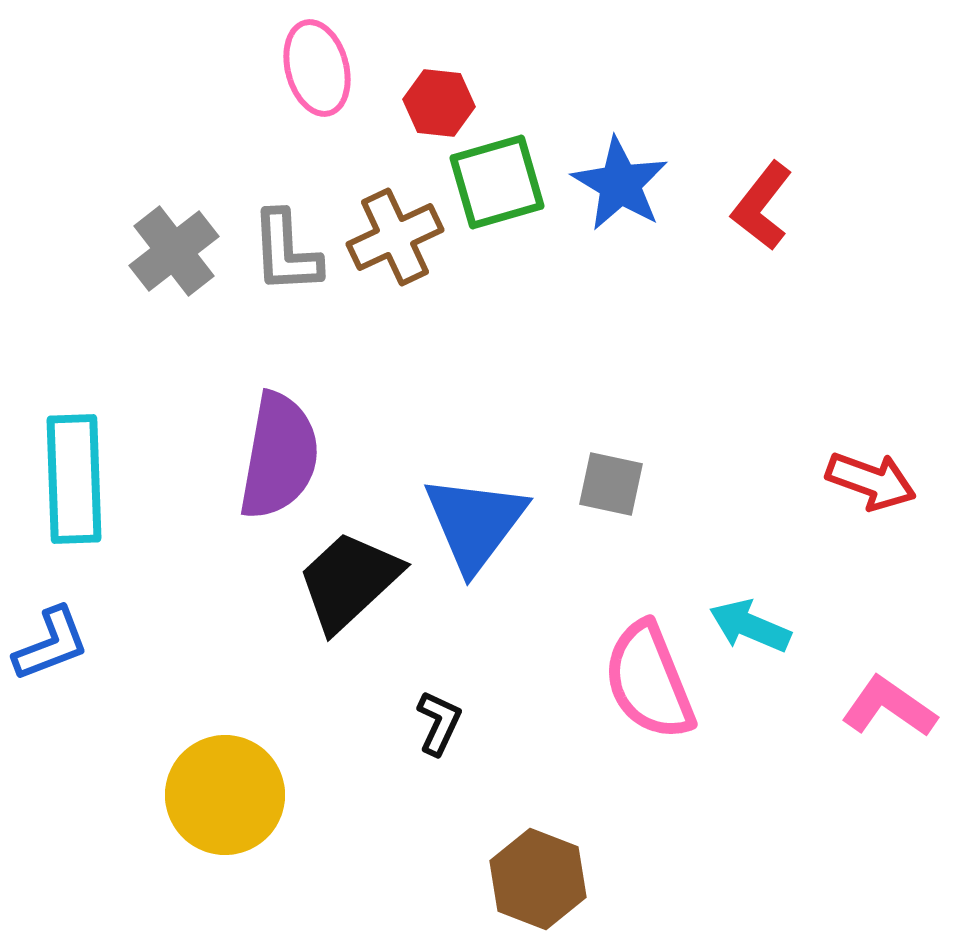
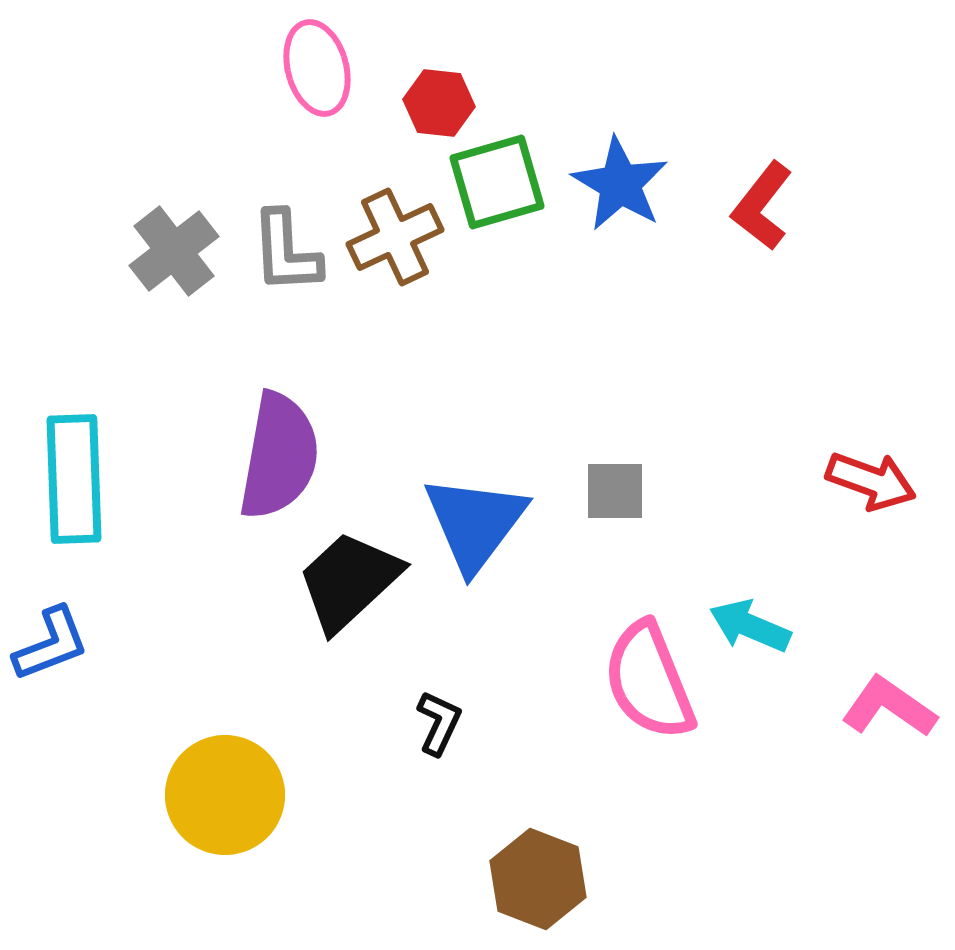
gray square: moved 4 px right, 7 px down; rotated 12 degrees counterclockwise
